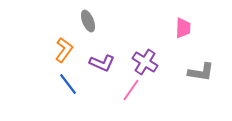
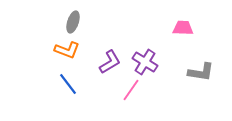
gray ellipse: moved 15 px left, 1 px down; rotated 40 degrees clockwise
pink trapezoid: rotated 90 degrees counterclockwise
orange L-shape: moved 3 px right; rotated 75 degrees clockwise
purple L-shape: moved 8 px right, 1 px up; rotated 55 degrees counterclockwise
